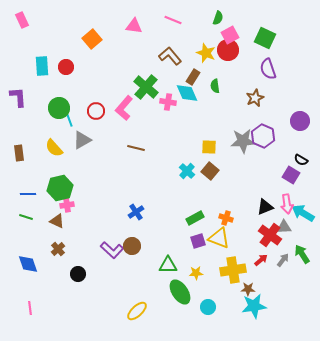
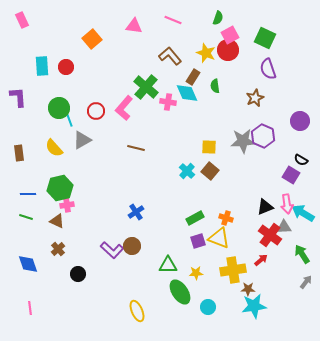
gray arrow at (283, 260): moved 23 px right, 22 px down
yellow ellipse at (137, 311): rotated 70 degrees counterclockwise
